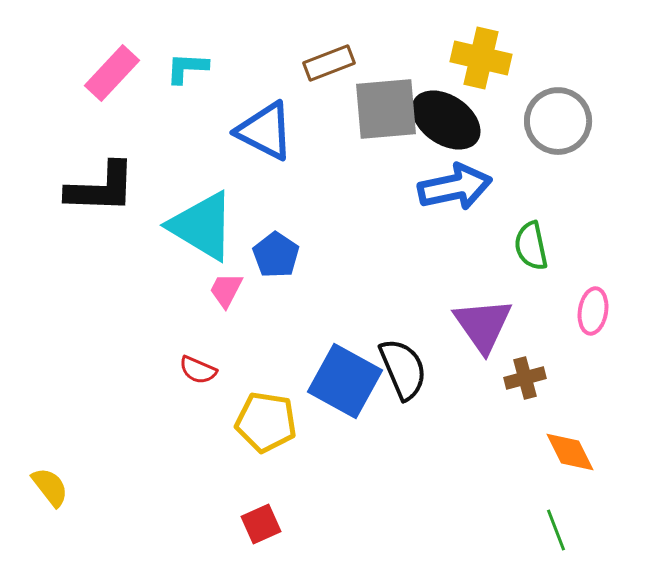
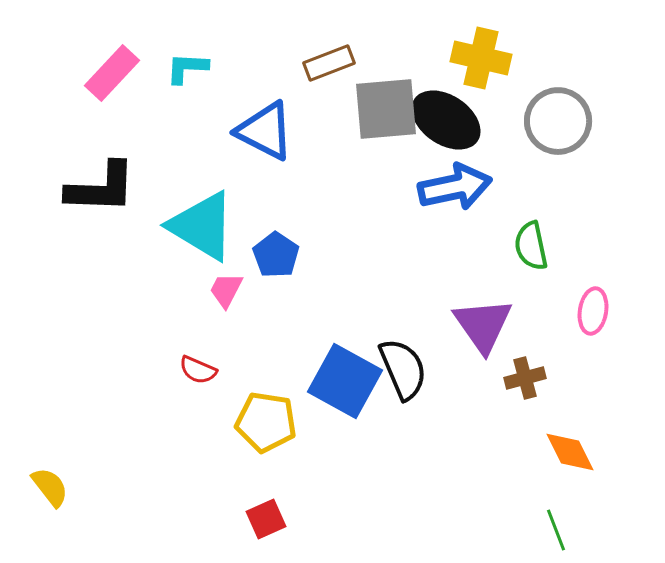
red square: moved 5 px right, 5 px up
